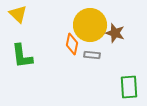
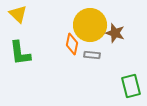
green L-shape: moved 2 px left, 3 px up
green rectangle: moved 2 px right, 1 px up; rotated 10 degrees counterclockwise
